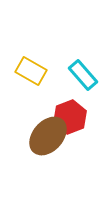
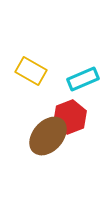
cyan rectangle: moved 4 px down; rotated 72 degrees counterclockwise
